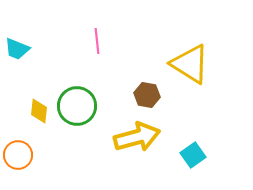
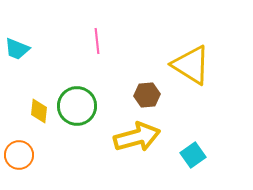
yellow triangle: moved 1 px right, 1 px down
brown hexagon: rotated 15 degrees counterclockwise
orange circle: moved 1 px right
